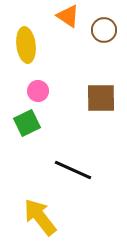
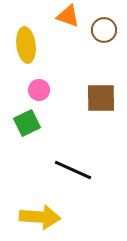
orange triangle: rotated 15 degrees counterclockwise
pink circle: moved 1 px right, 1 px up
yellow arrow: rotated 132 degrees clockwise
